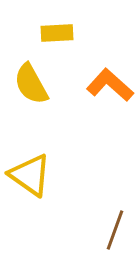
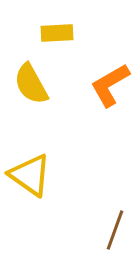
orange L-shape: rotated 72 degrees counterclockwise
